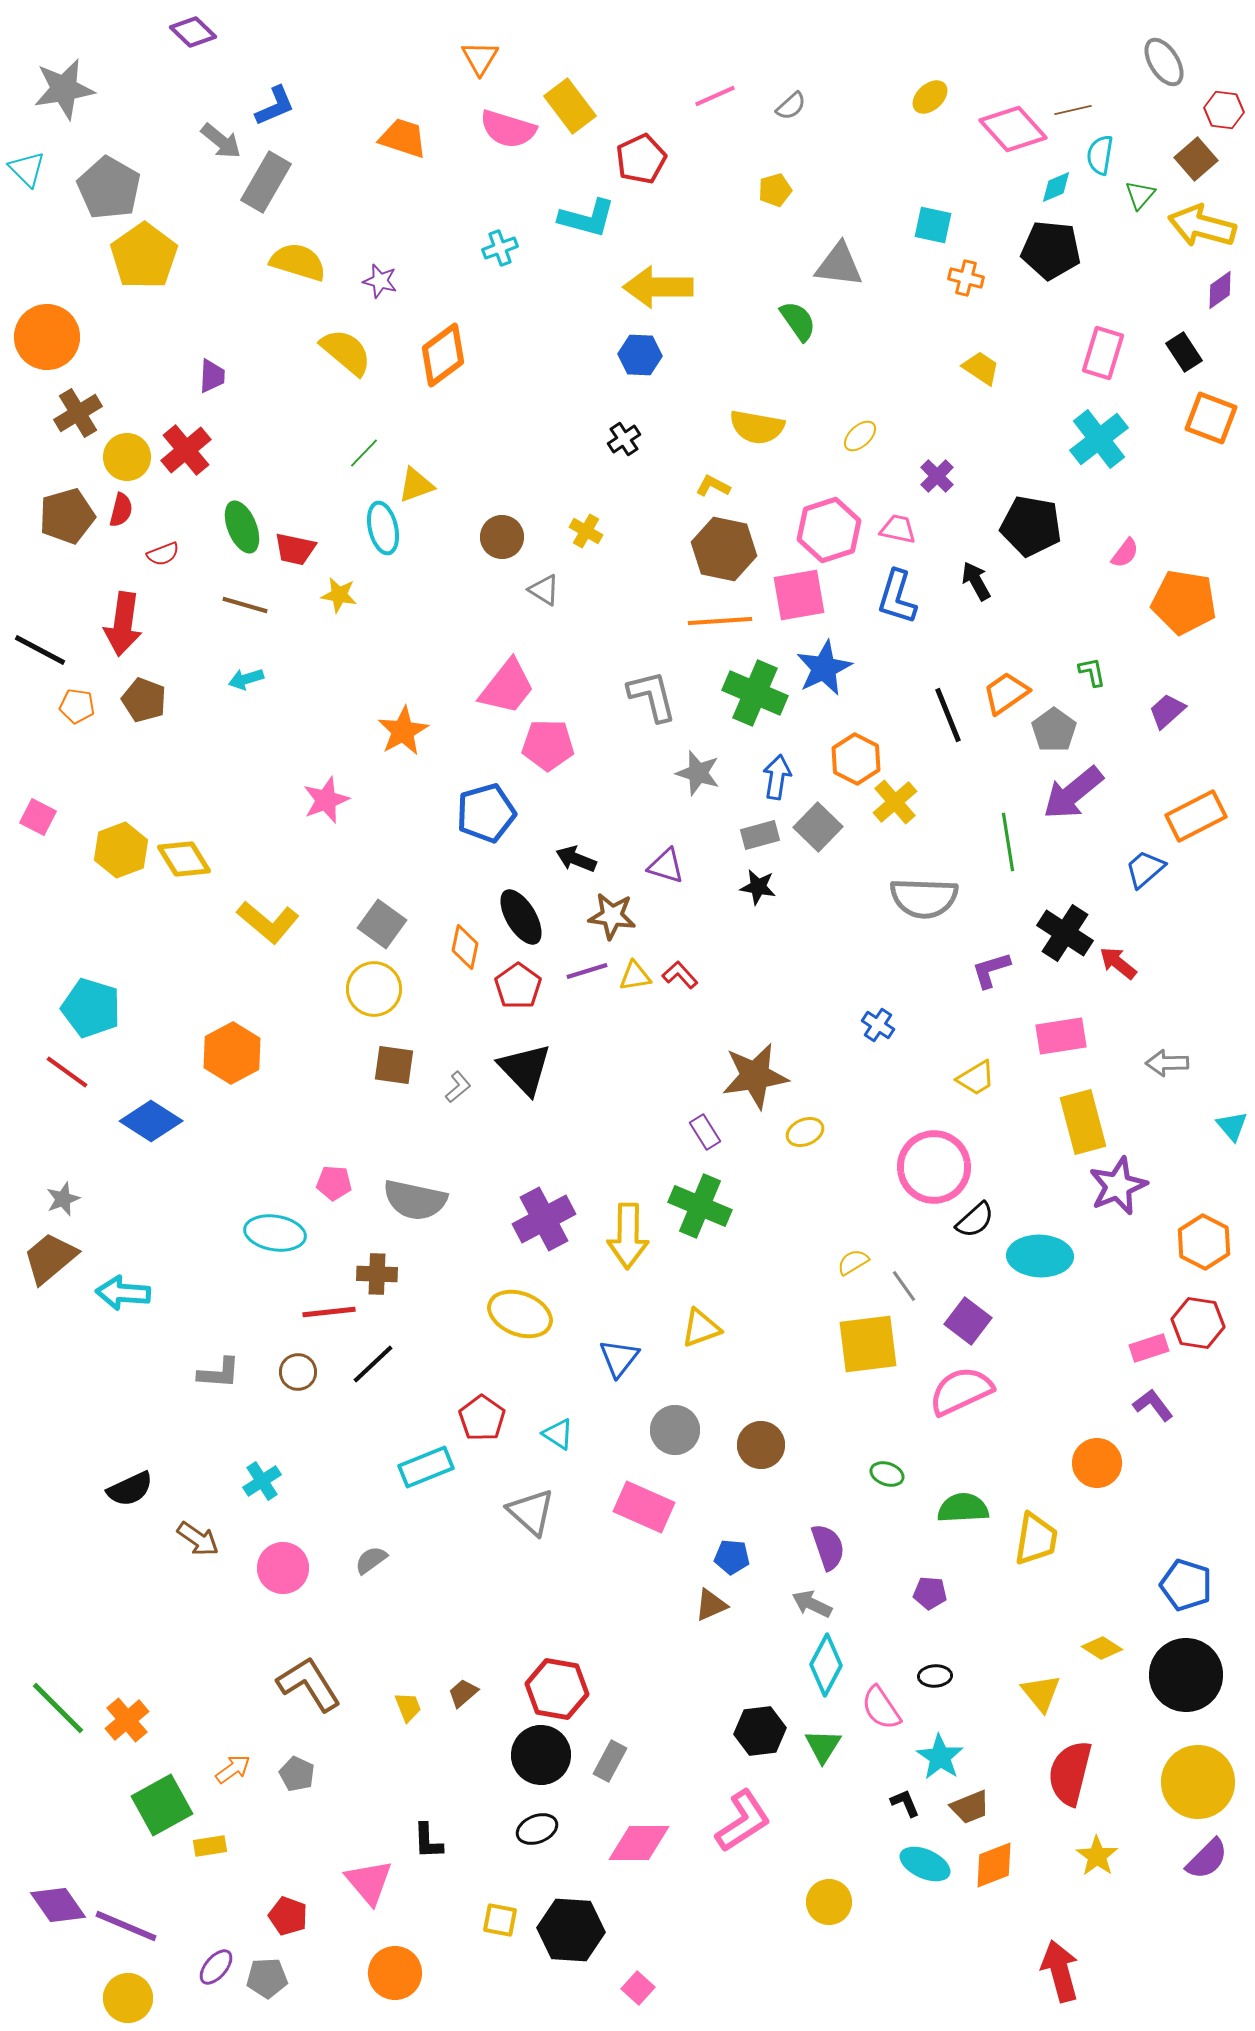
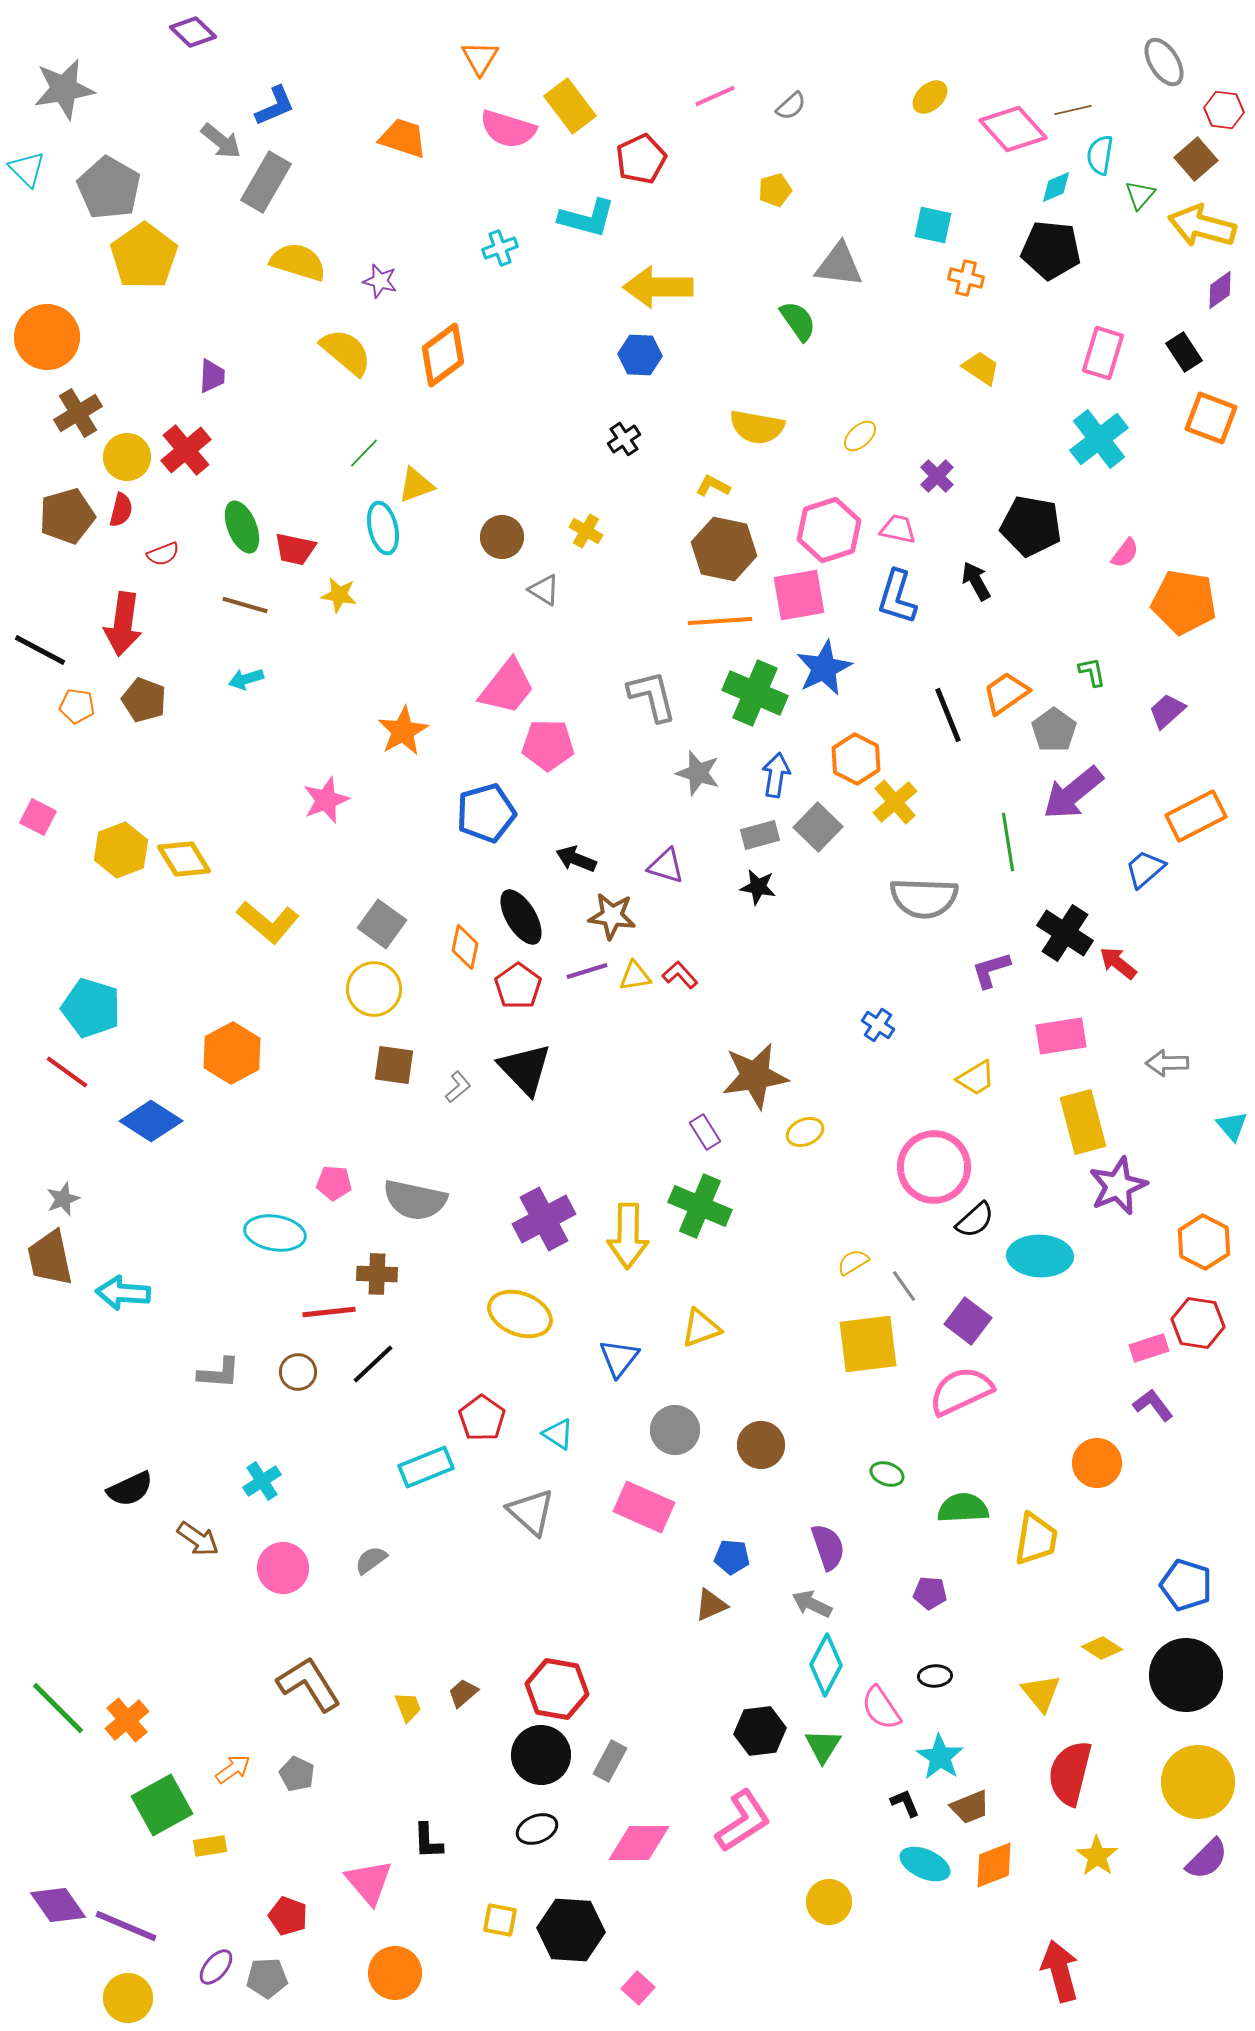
blue arrow at (777, 777): moved 1 px left, 2 px up
brown trapezoid at (50, 1258): rotated 62 degrees counterclockwise
